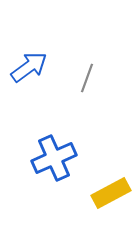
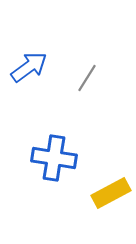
gray line: rotated 12 degrees clockwise
blue cross: rotated 33 degrees clockwise
